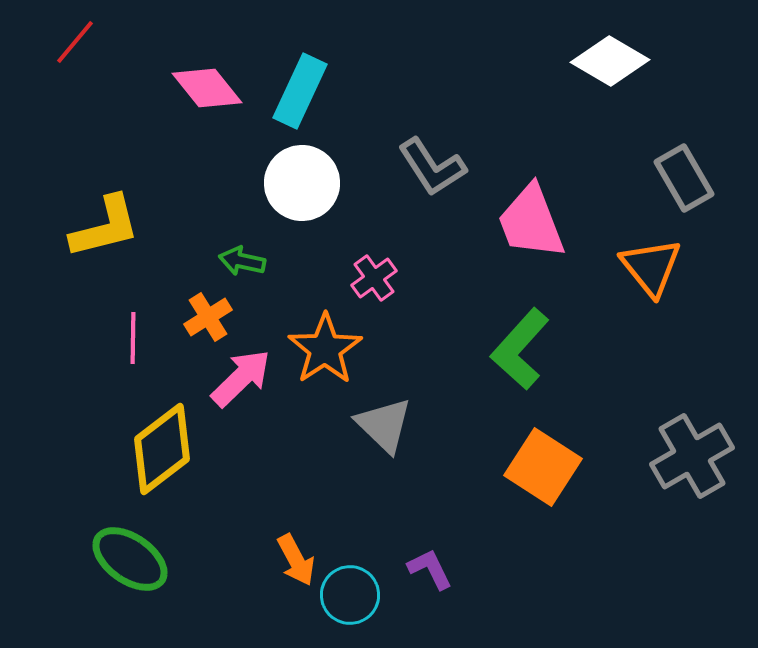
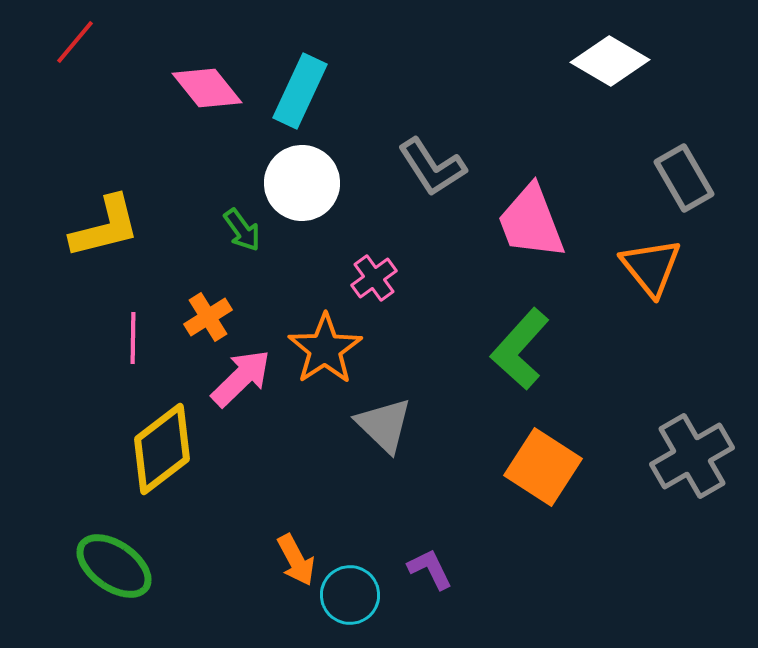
green arrow: moved 31 px up; rotated 138 degrees counterclockwise
green ellipse: moved 16 px left, 7 px down
